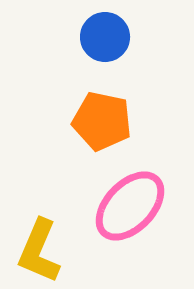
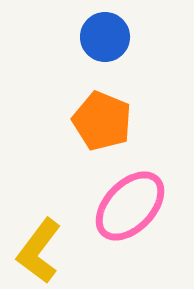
orange pentagon: rotated 10 degrees clockwise
yellow L-shape: rotated 14 degrees clockwise
